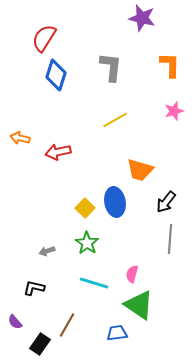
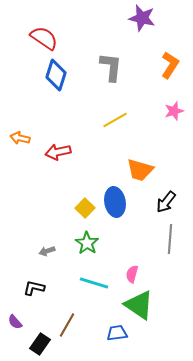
red semicircle: rotated 92 degrees clockwise
orange L-shape: rotated 32 degrees clockwise
